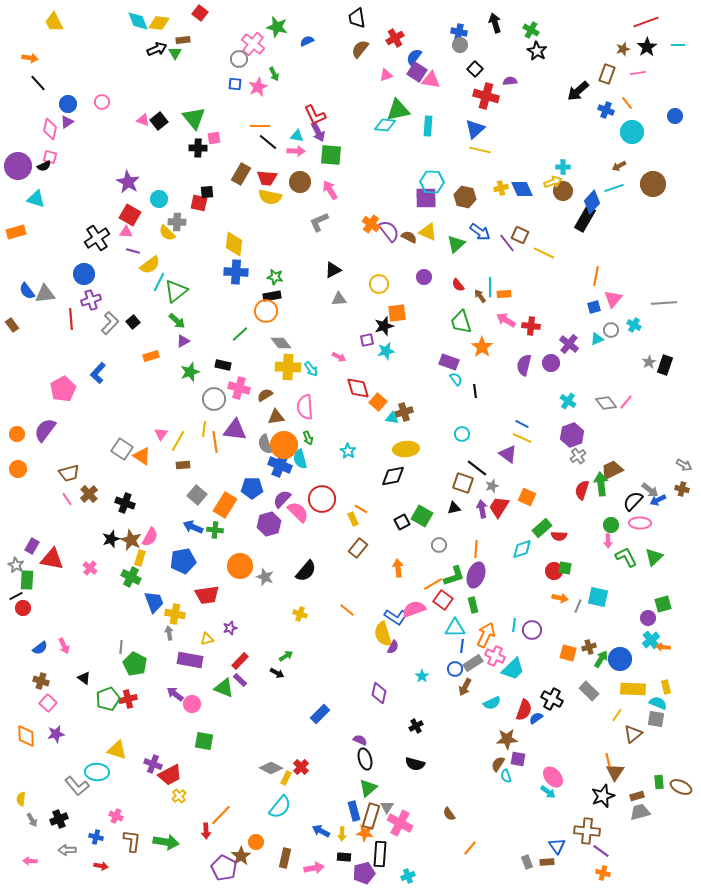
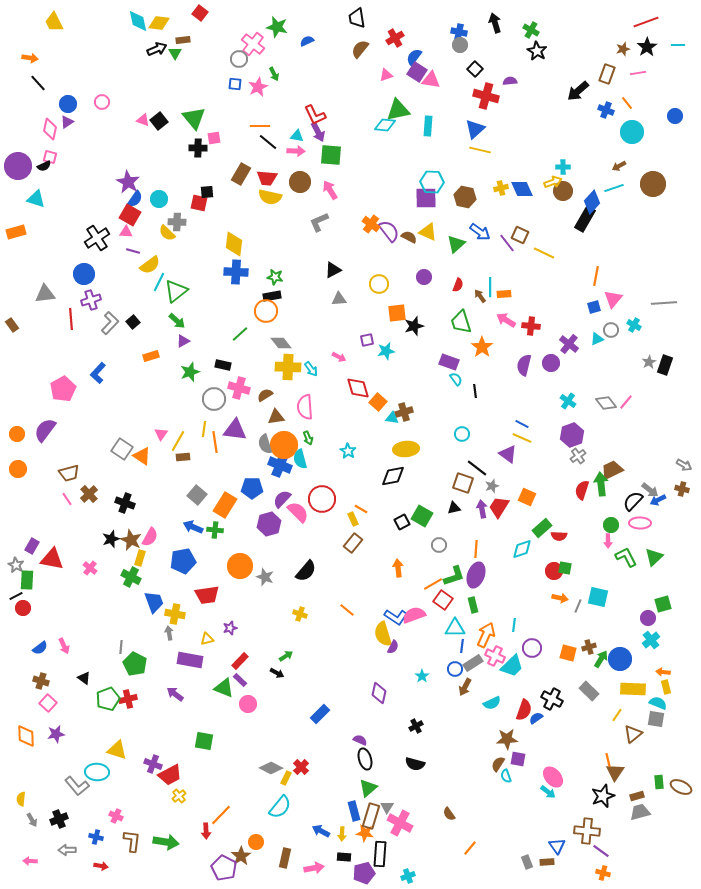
cyan diamond at (138, 21): rotated 10 degrees clockwise
red semicircle at (458, 285): rotated 120 degrees counterclockwise
blue semicircle at (27, 291): moved 108 px right, 92 px up; rotated 108 degrees counterclockwise
black star at (384, 326): moved 30 px right
brown rectangle at (183, 465): moved 8 px up
brown rectangle at (358, 548): moved 5 px left, 5 px up
pink semicircle at (414, 609): moved 6 px down
purple circle at (532, 630): moved 18 px down
orange arrow at (663, 647): moved 25 px down
cyan trapezoid at (513, 669): moved 1 px left, 3 px up
pink circle at (192, 704): moved 56 px right
